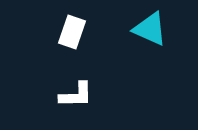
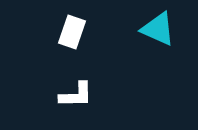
cyan triangle: moved 8 px right
